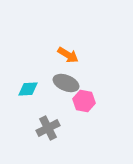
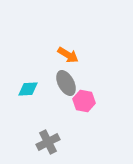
gray ellipse: rotated 40 degrees clockwise
gray cross: moved 14 px down
